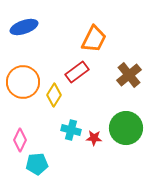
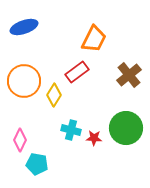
orange circle: moved 1 px right, 1 px up
cyan pentagon: rotated 15 degrees clockwise
